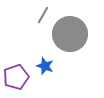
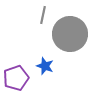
gray line: rotated 18 degrees counterclockwise
purple pentagon: moved 1 px down
